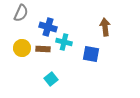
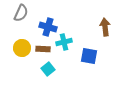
cyan cross: rotated 28 degrees counterclockwise
blue square: moved 2 px left, 2 px down
cyan square: moved 3 px left, 10 px up
